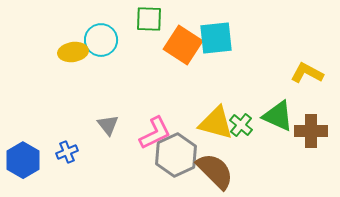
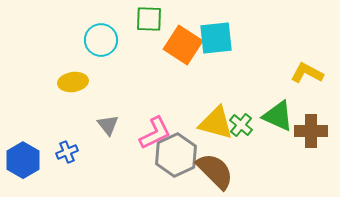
yellow ellipse: moved 30 px down
